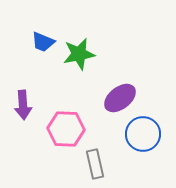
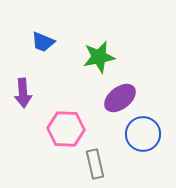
green star: moved 20 px right, 3 px down
purple arrow: moved 12 px up
